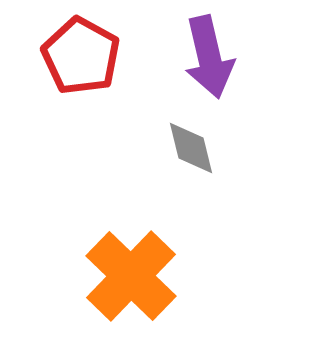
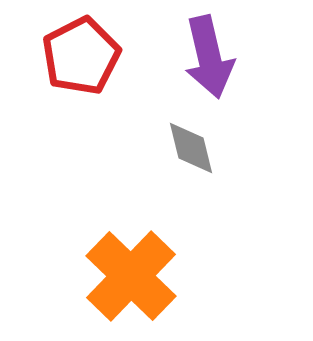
red pentagon: rotated 16 degrees clockwise
